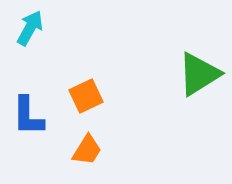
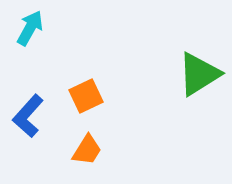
blue L-shape: rotated 42 degrees clockwise
